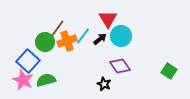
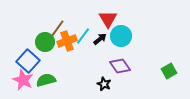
green square: rotated 28 degrees clockwise
